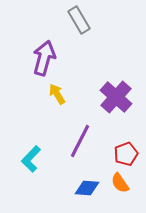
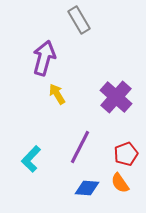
purple line: moved 6 px down
